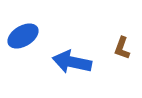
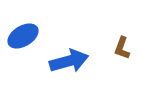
blue arrow: moved 3 px left, 1 px up; rotated 153 degrees clockwise
